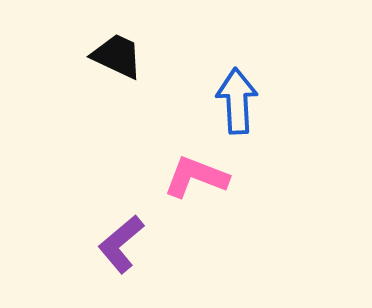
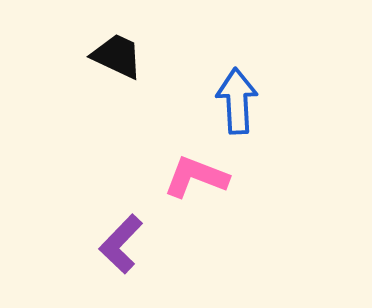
purple L-shape: rotated 6 degrees counterclockwise
